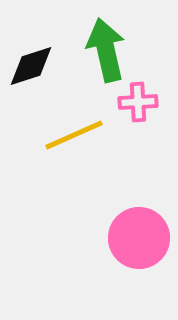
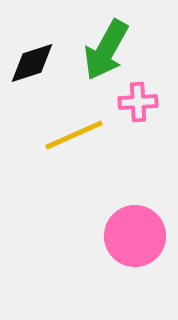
green arrow: rotated 138 degrees counterclockwise
black diamond: moved 1 px right, 3 px up
pink circle: moved 4 px left, 2 px up
